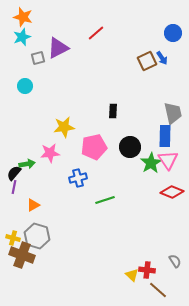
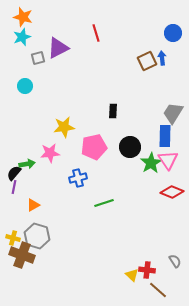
red line: rotated 66 degrees counterclockwise
blue arrow: rotated 152 degrees counterclockwise
gray trapezoid: rotated 135 degrees counterclockwise
green line: moved 1 px left, 3 px down
